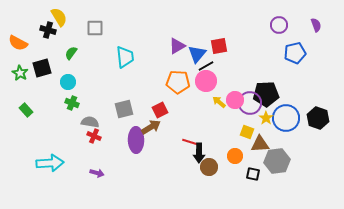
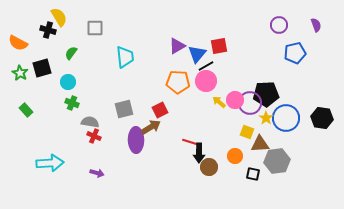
black hexagon at (318, 118): moved 4 px right; rotated 10 degrees counterclockwise
